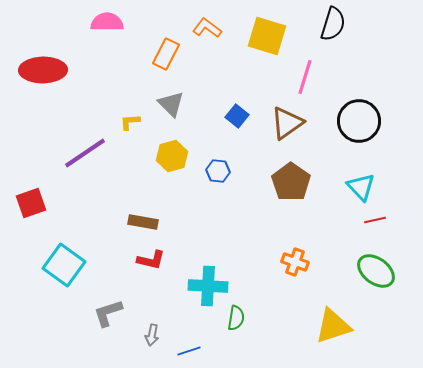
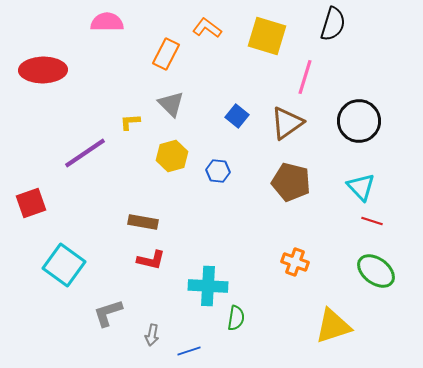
brown pentagon: rotated 21 degrees counterclockwise
red line: moved 3 px left, 1 px down; rotated 30 degrees clockwise
